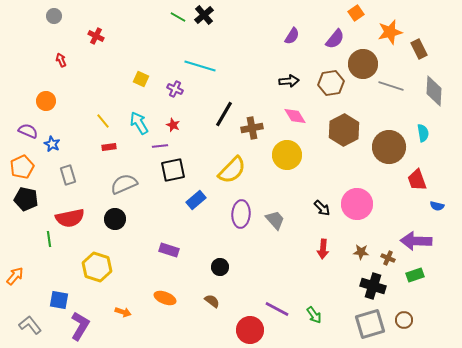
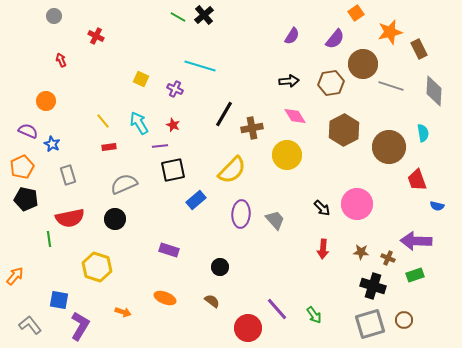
purple line at (277, 309): rotated 20 degrees clockwise
red circle at (250, 330): moved 2 px left, 2 px up
